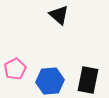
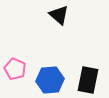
pink pentagon: rotated 20 degrees counterclockwise
blue hexagon: moved 1 px up
